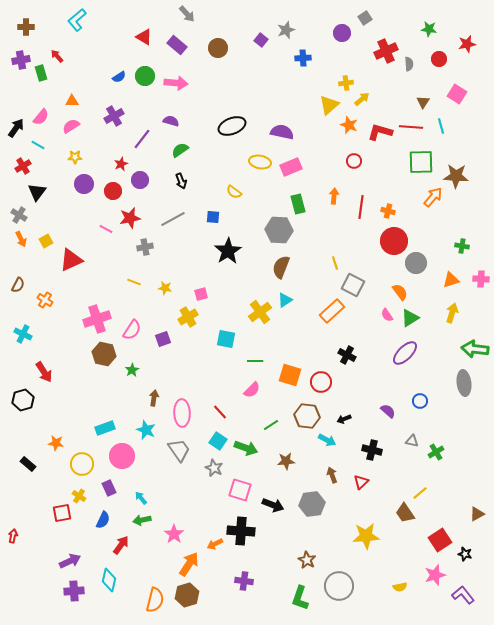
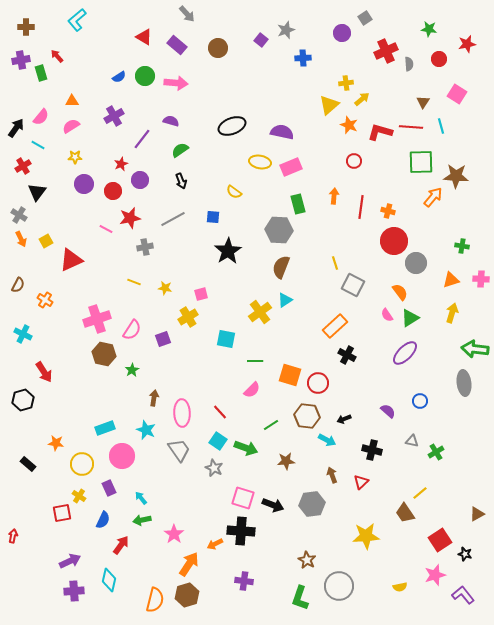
orange rectangle at (332, 311): moved 3 px right, 15 px down
red circle at (321, 382): moved 3 px left, 1 px down
pink square at (240, 490): moved 3 px right, 8 px down
